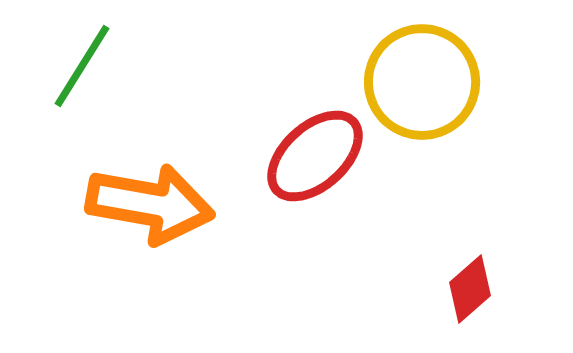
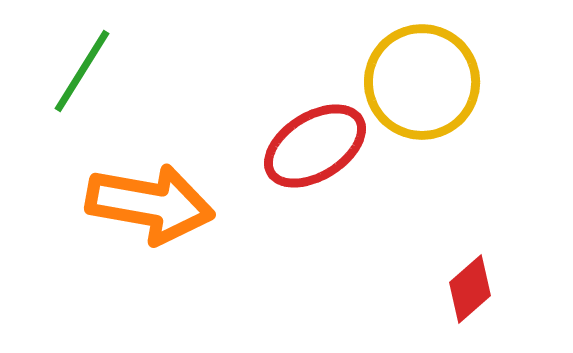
green line: moved 5 px down
red ellipse: moved 10 px up; rotated 10 degrees clockwise
